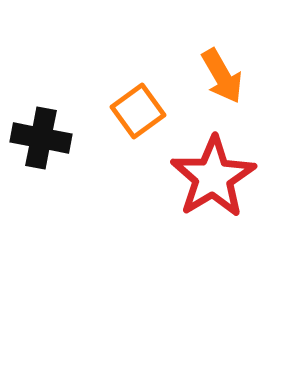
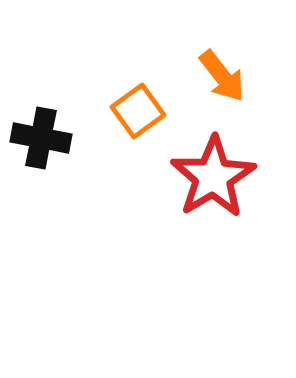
orange arrow: rotated 8 degrees counterclockwise
